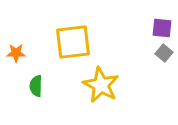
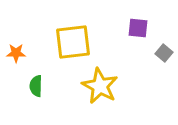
purple square: moved 24 px left
yellow star: moved 1 px left, 1 px down
